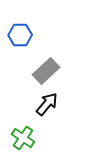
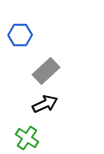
black arrow: moved 2 px left; rotated 25 degrees clockwise
green cross: moved 4 px right
